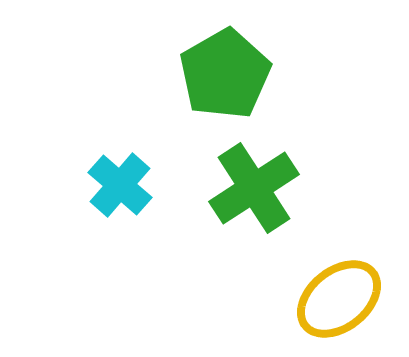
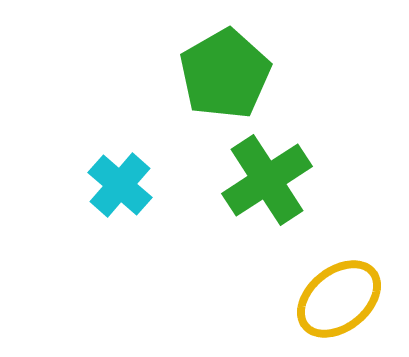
green cross: moved 13 px right, 8 px up
